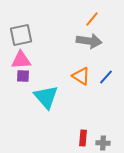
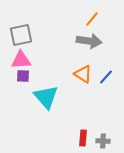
orange triangle: moved 2 px right, 2 px up
gray cross: moved 2 px up
